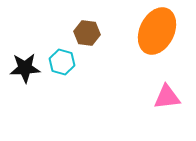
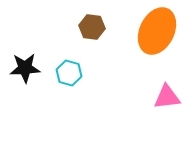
brown hexagon: moved 5 px right, 6 px up
cyan hexagon: moved 7 px right, 11 px down
